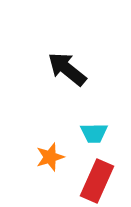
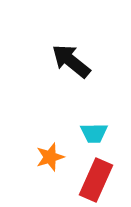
black arrow: moved 4 px right, 8 px up
red rectangle: moved 1 px left, 1 px up
